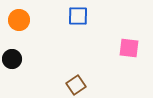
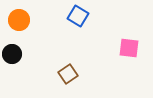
blue square: rotated 30 degrees clockwise
black circle: moved 5 px up
brown square: moved 8 px left, 11 px up
